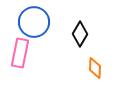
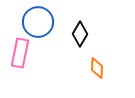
blue circle: moved 4 px right
orange diamond: moved 2 px right
